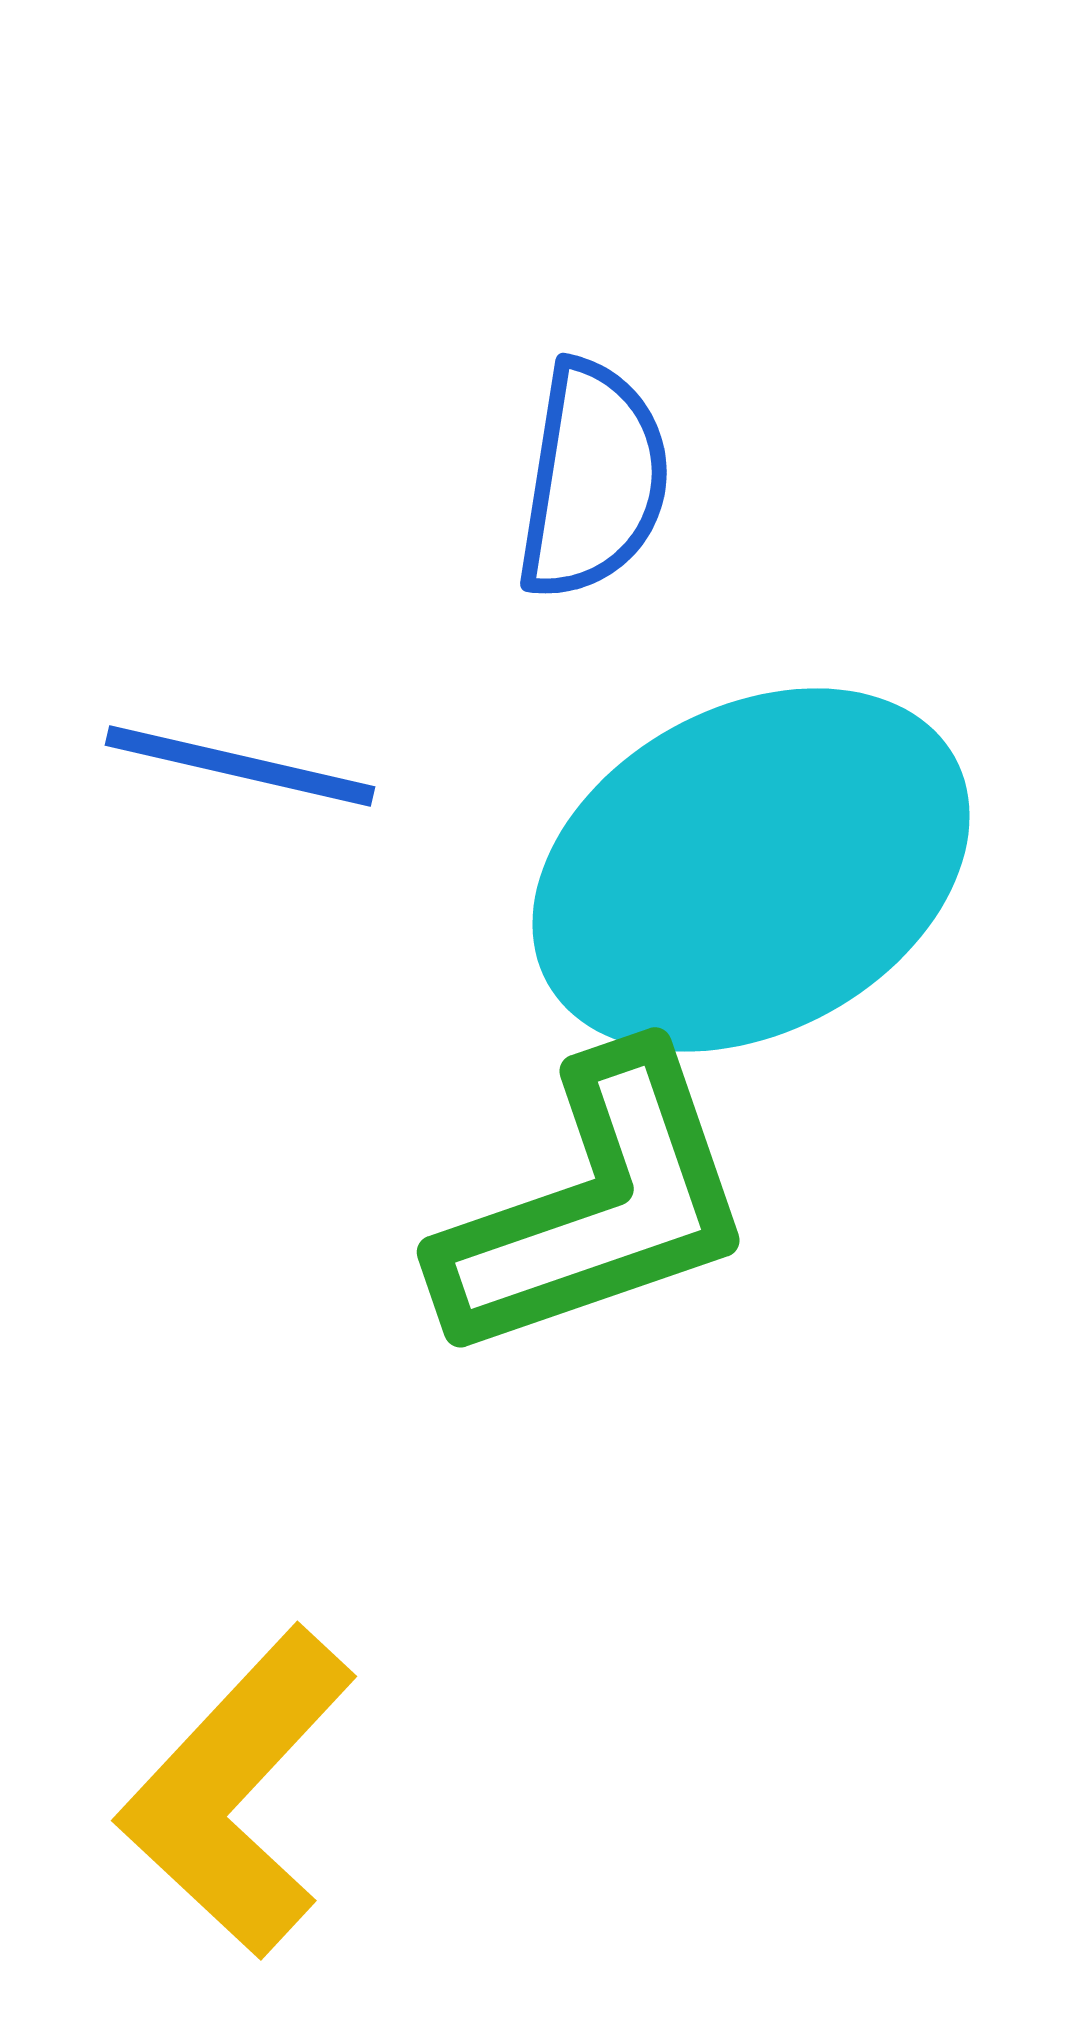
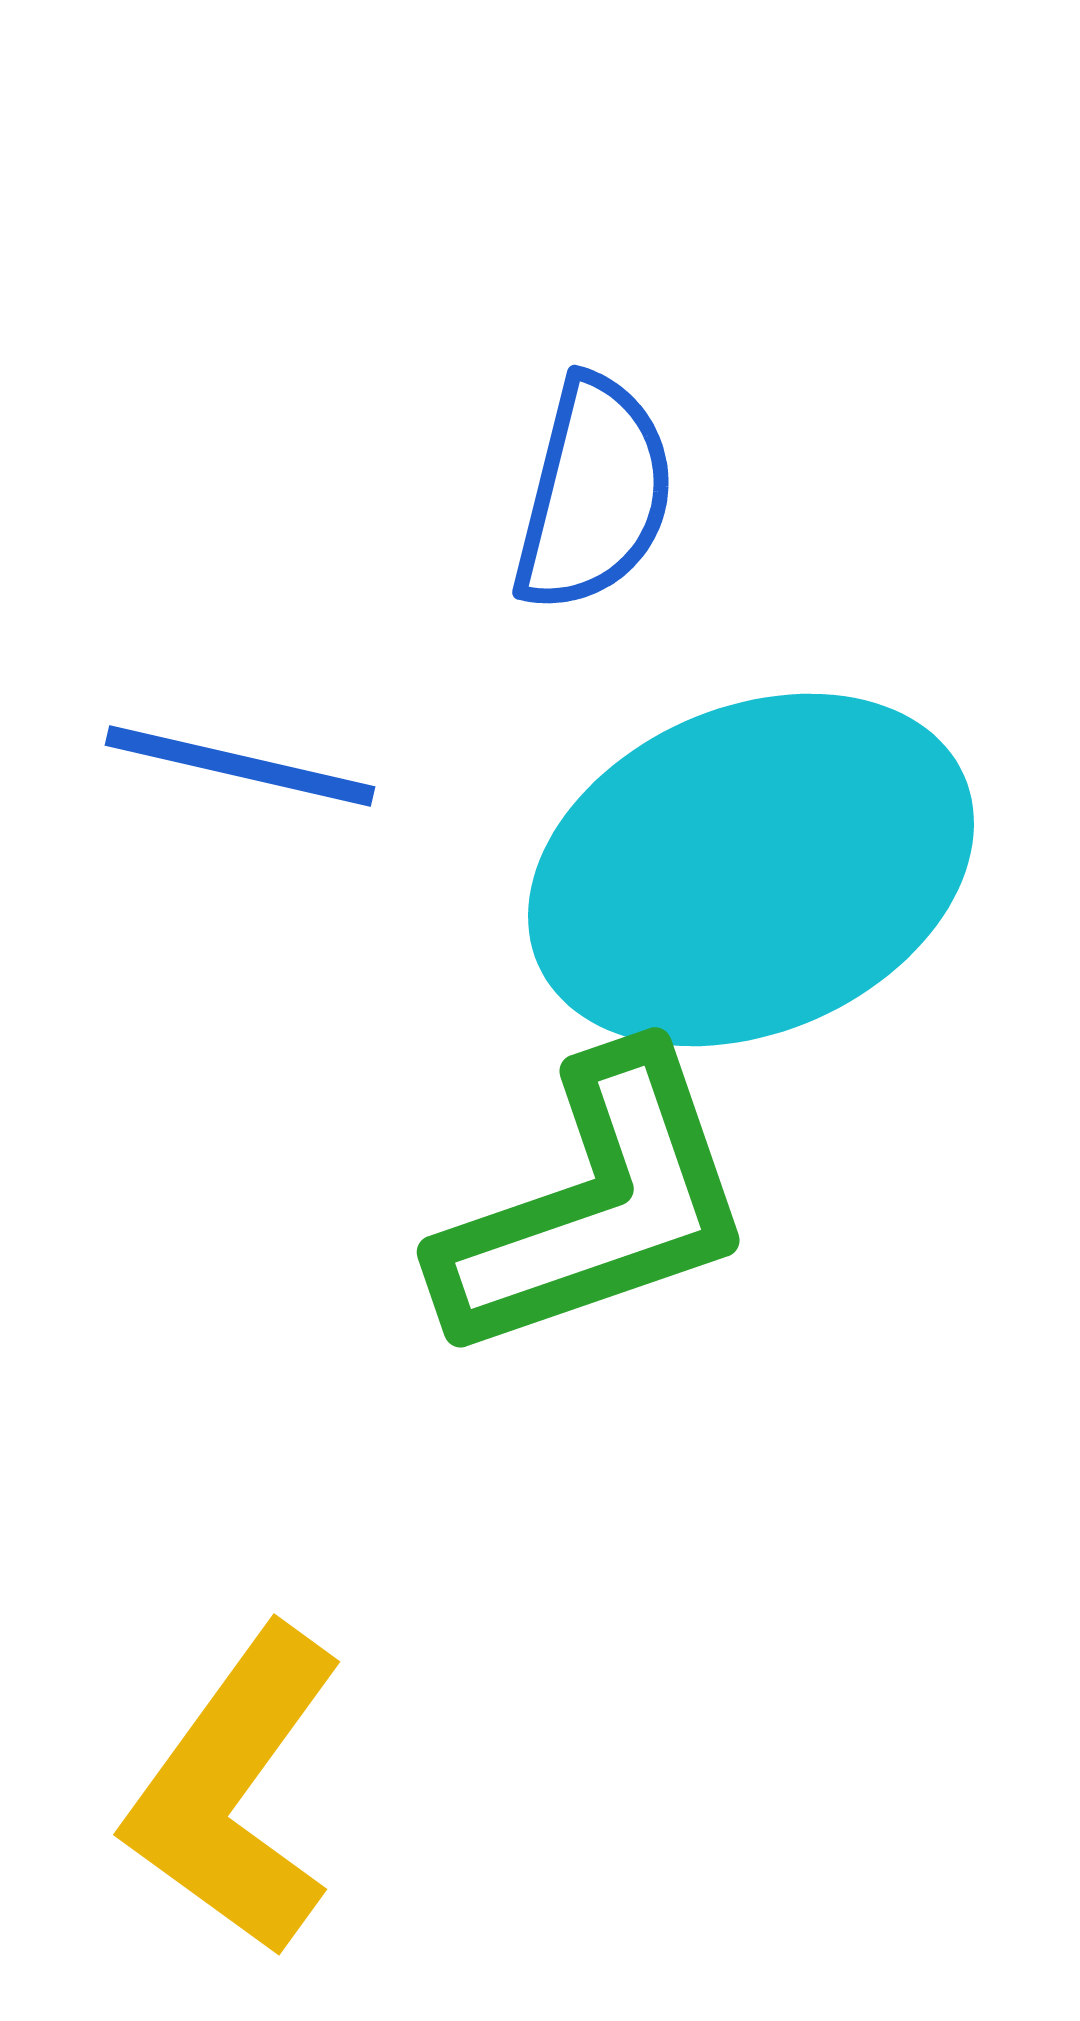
blue semicircle: moved 1 px right, 14 px down; rotated 5 degrees clockwise
cyan ellipse: rotated 5 degrees clockwise
yellow L-shape: moved 2 px left, 1 px up; rotated 7 degrees counterclockwise
